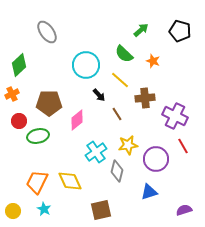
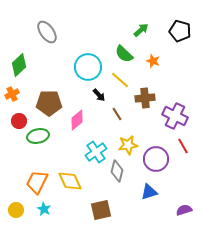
cyan circle: moved 2 px right, 2 px down
yellow circle: moved 3 px right, 1 px up
